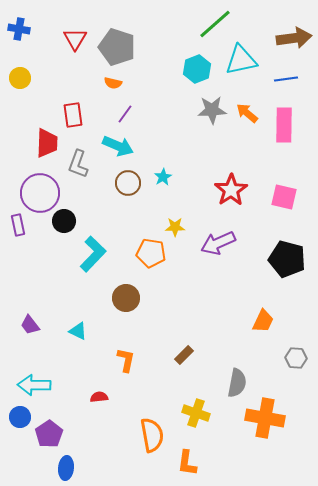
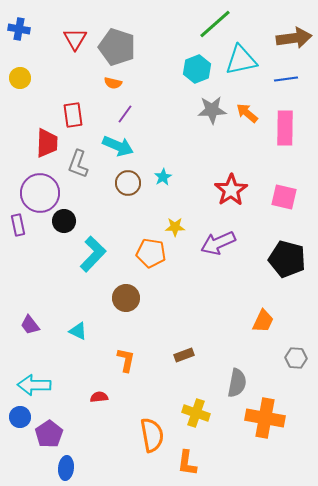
pink rectangle at (284, 125): moved 1 px right, 3 px down
brown rectangle at (184, 355): rotated 24 degrees clockwise
